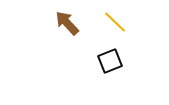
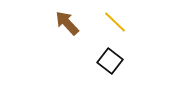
black square: rotated 30 degrees counterclockwise
